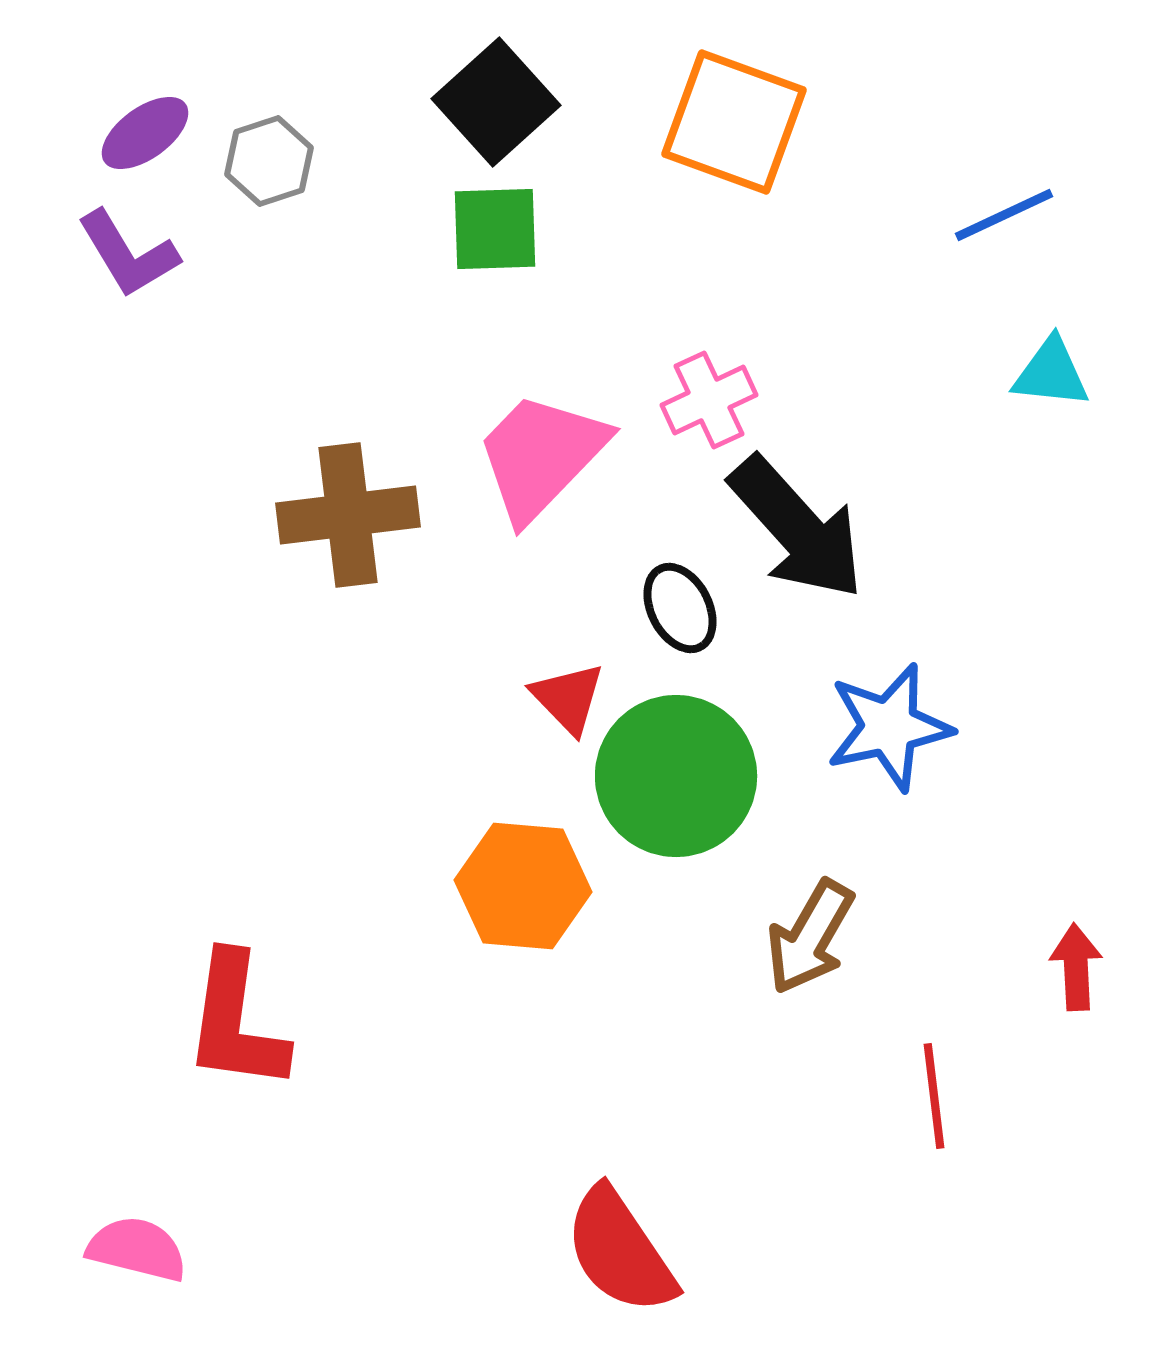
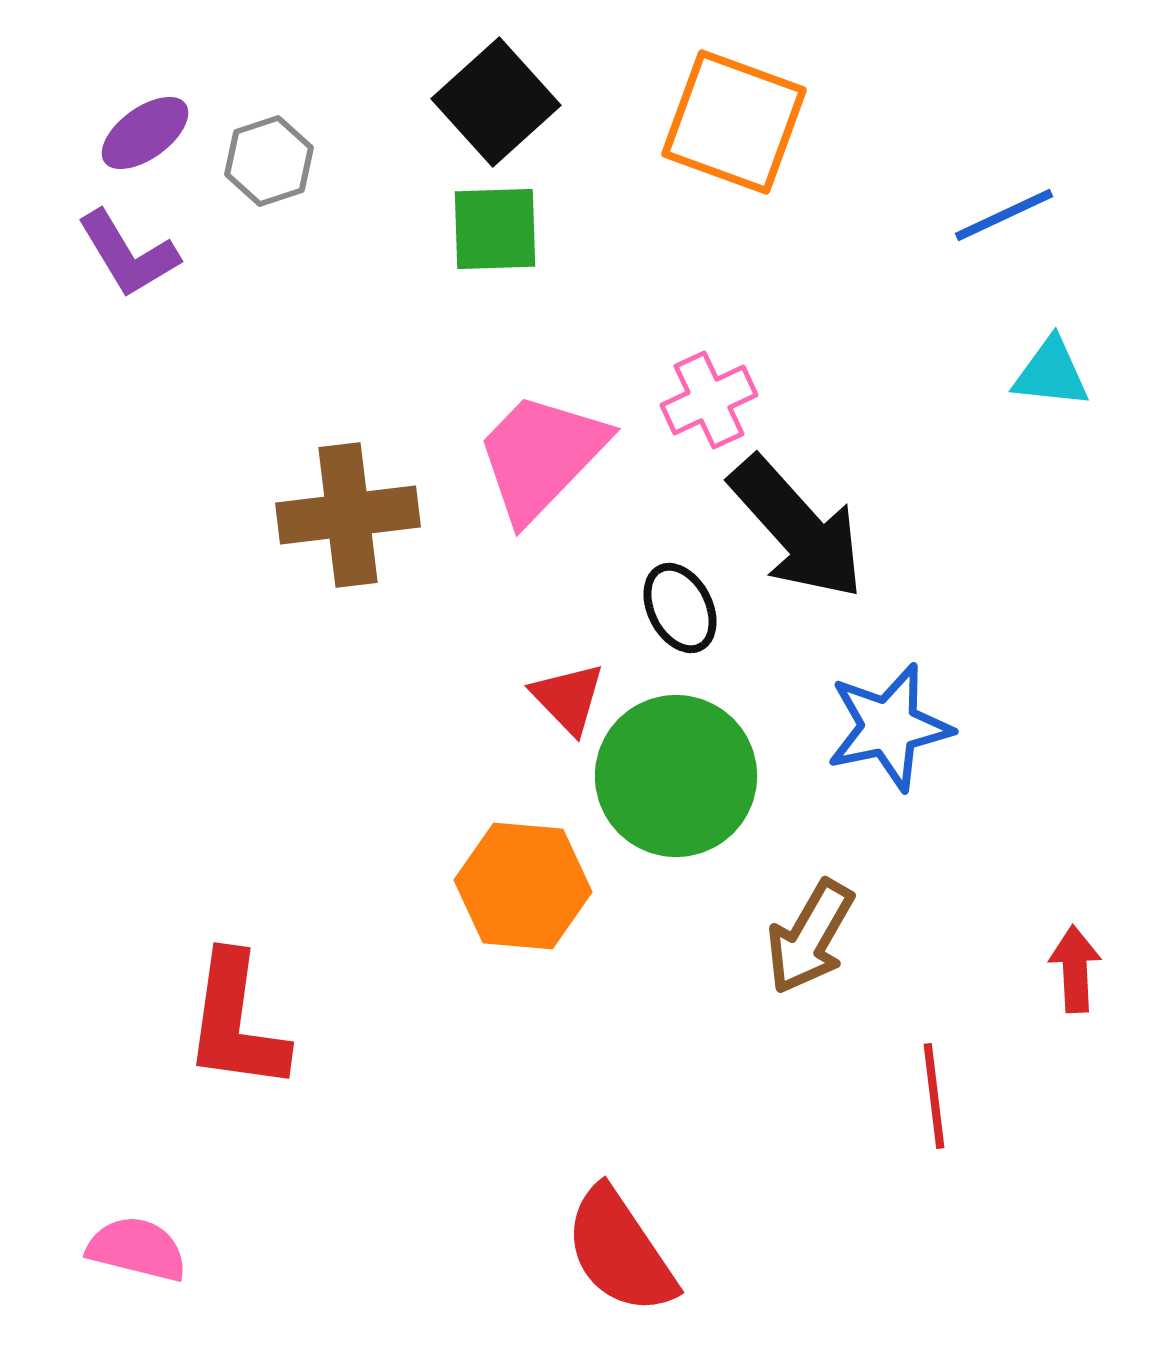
red arrow: moved 1 px left, 2 px down
